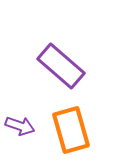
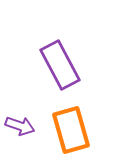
purple rectangle: moved 1 px left, 1 px up; rotated 21 degrees clockwise
